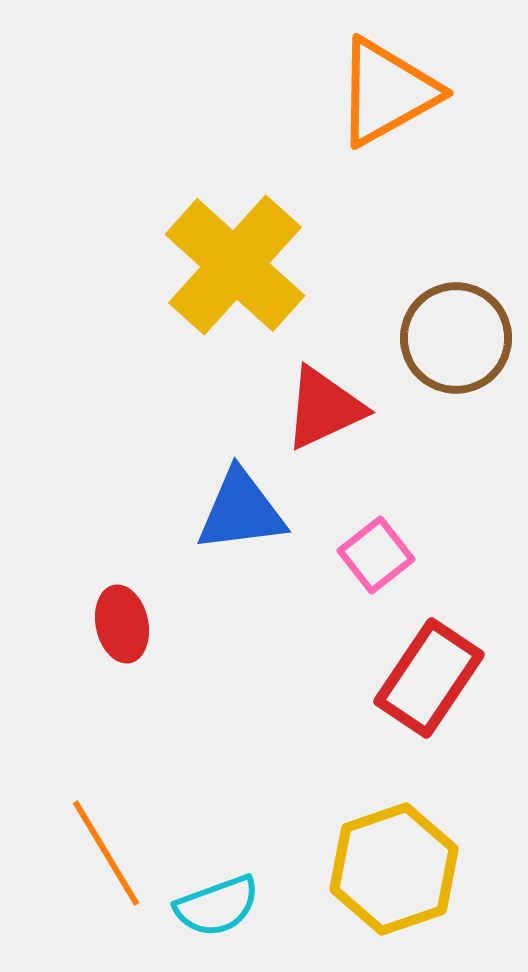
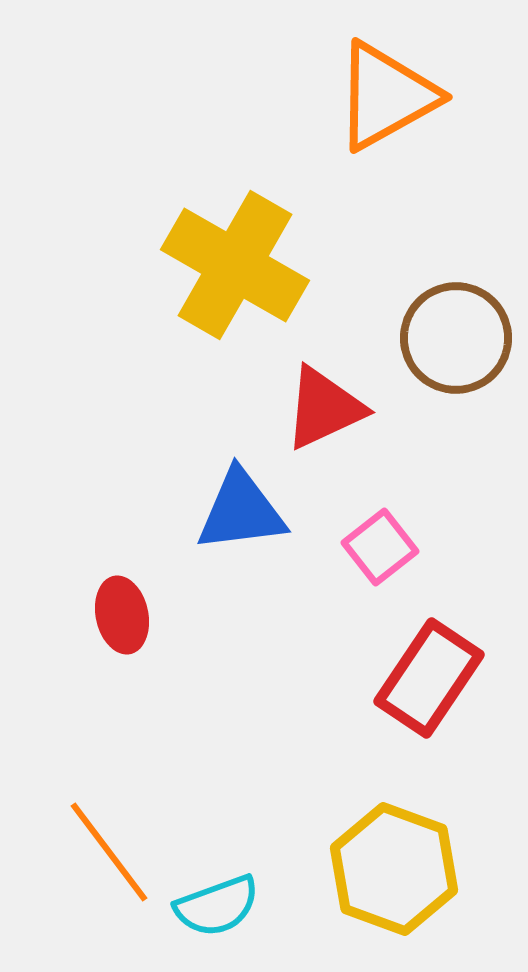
orange triangle: moved 1 px left, 4 px down
yellow cross: rotated 12 degrees counterclockwise
pink square: moved 4 px right, 8 px up
red ellipse: moved 9 px up
orange line: moved 3 px right, 1 px up; rotated 6 degrees counterclockwise
yellow hexagon: rotated 21 degrees counterclockwise
